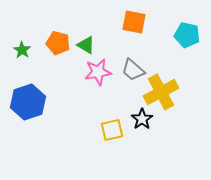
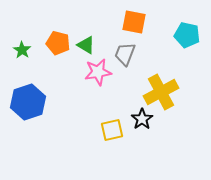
gray trapezoid: moved 8 px left, 16 px up; rotated 70 degrees clockwise
